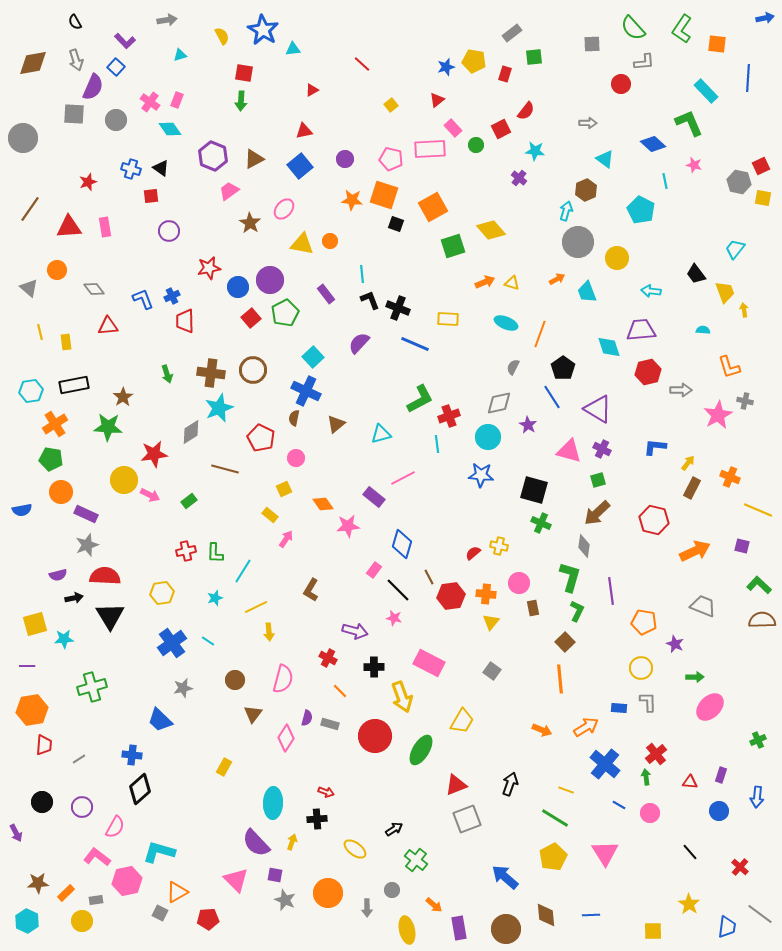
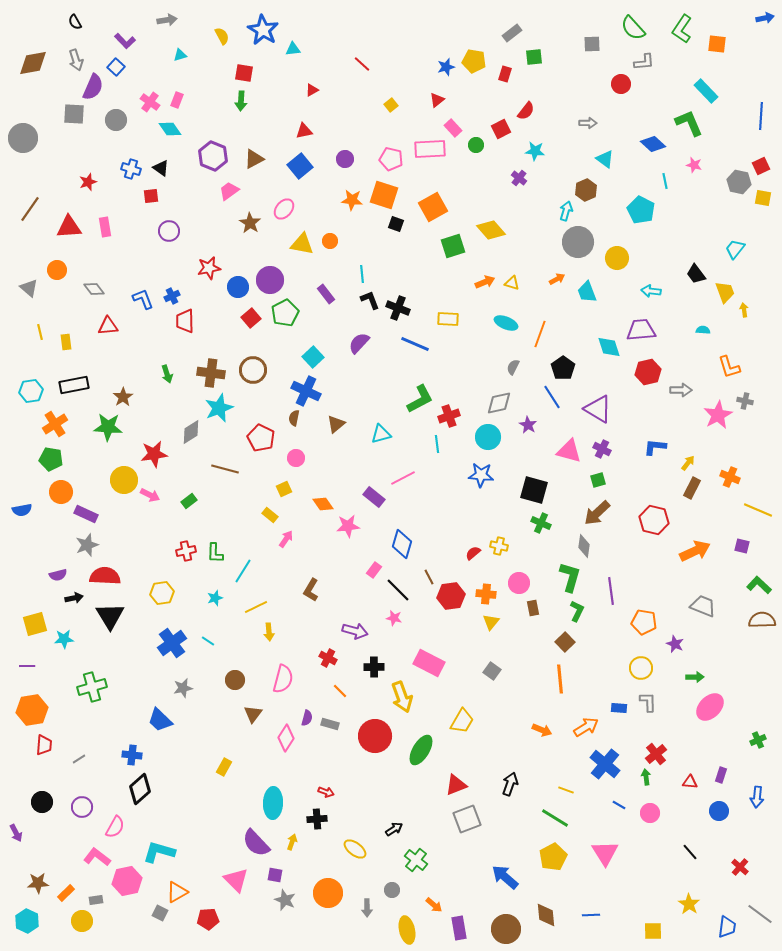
blue line at (748, 78): moved 13 px right, 38 px down
